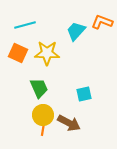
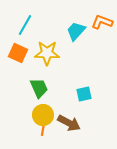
cyan line: rotated 45 degrees counterclockwise
